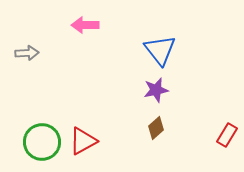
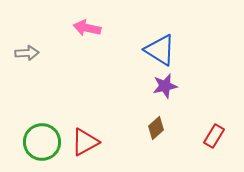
pink arrow: moved 2 px right, 3 px down; rotated 12 degrees clockwise
blue triangle: rotated 20 degrees counterclockwise
purple star: moved 9 px right, 4 px up
red rectangle: moved 13 px left, 1 px down
red triangle: moved 2 px right, 1 px down
